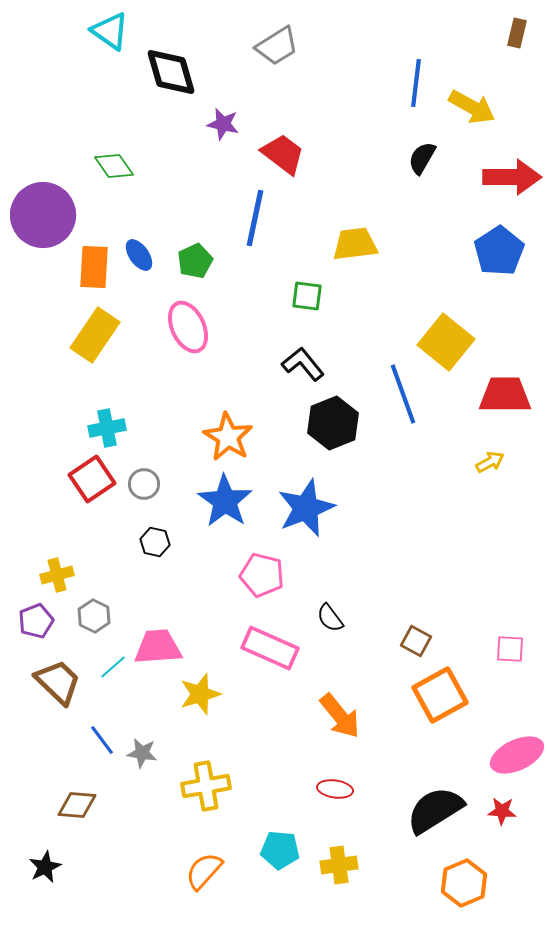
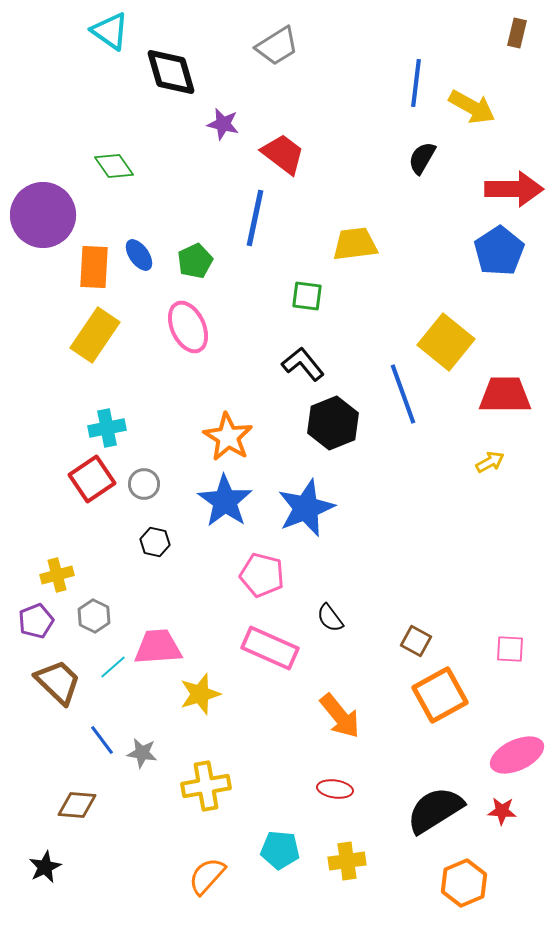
red arrow at (512, 177): moved 2 px right, 12 px down
yellow cross at (339, 865): moved 8 px right, 4 px up
orange semicircle at (204, 871): moved 3 px right, 5 px down
